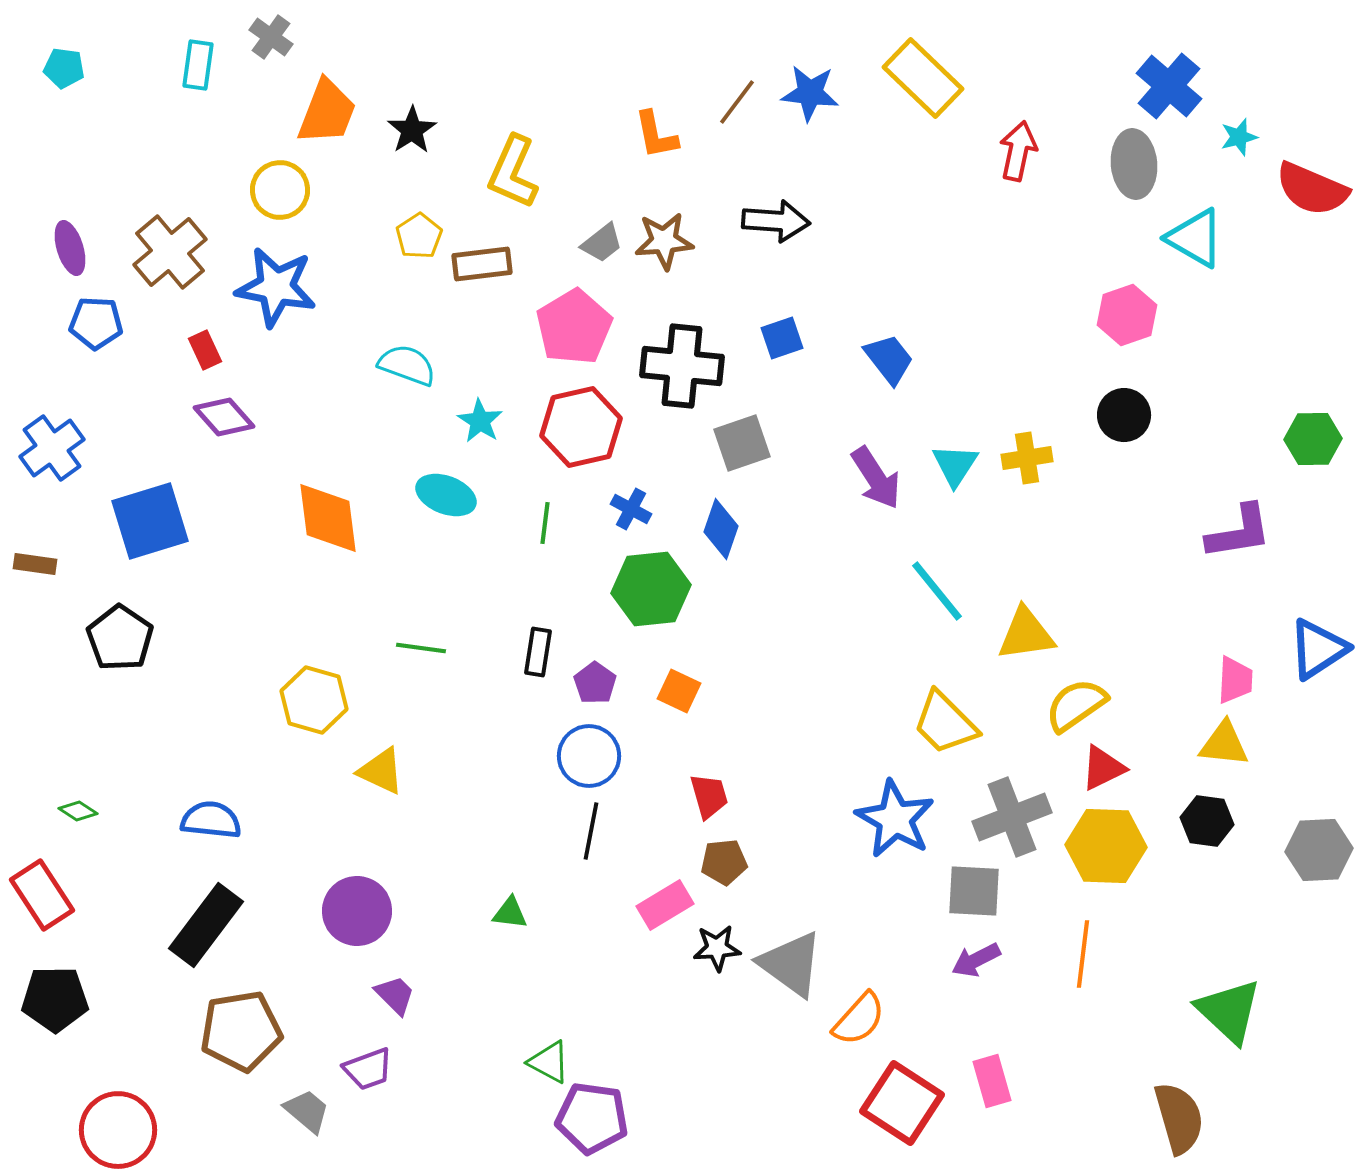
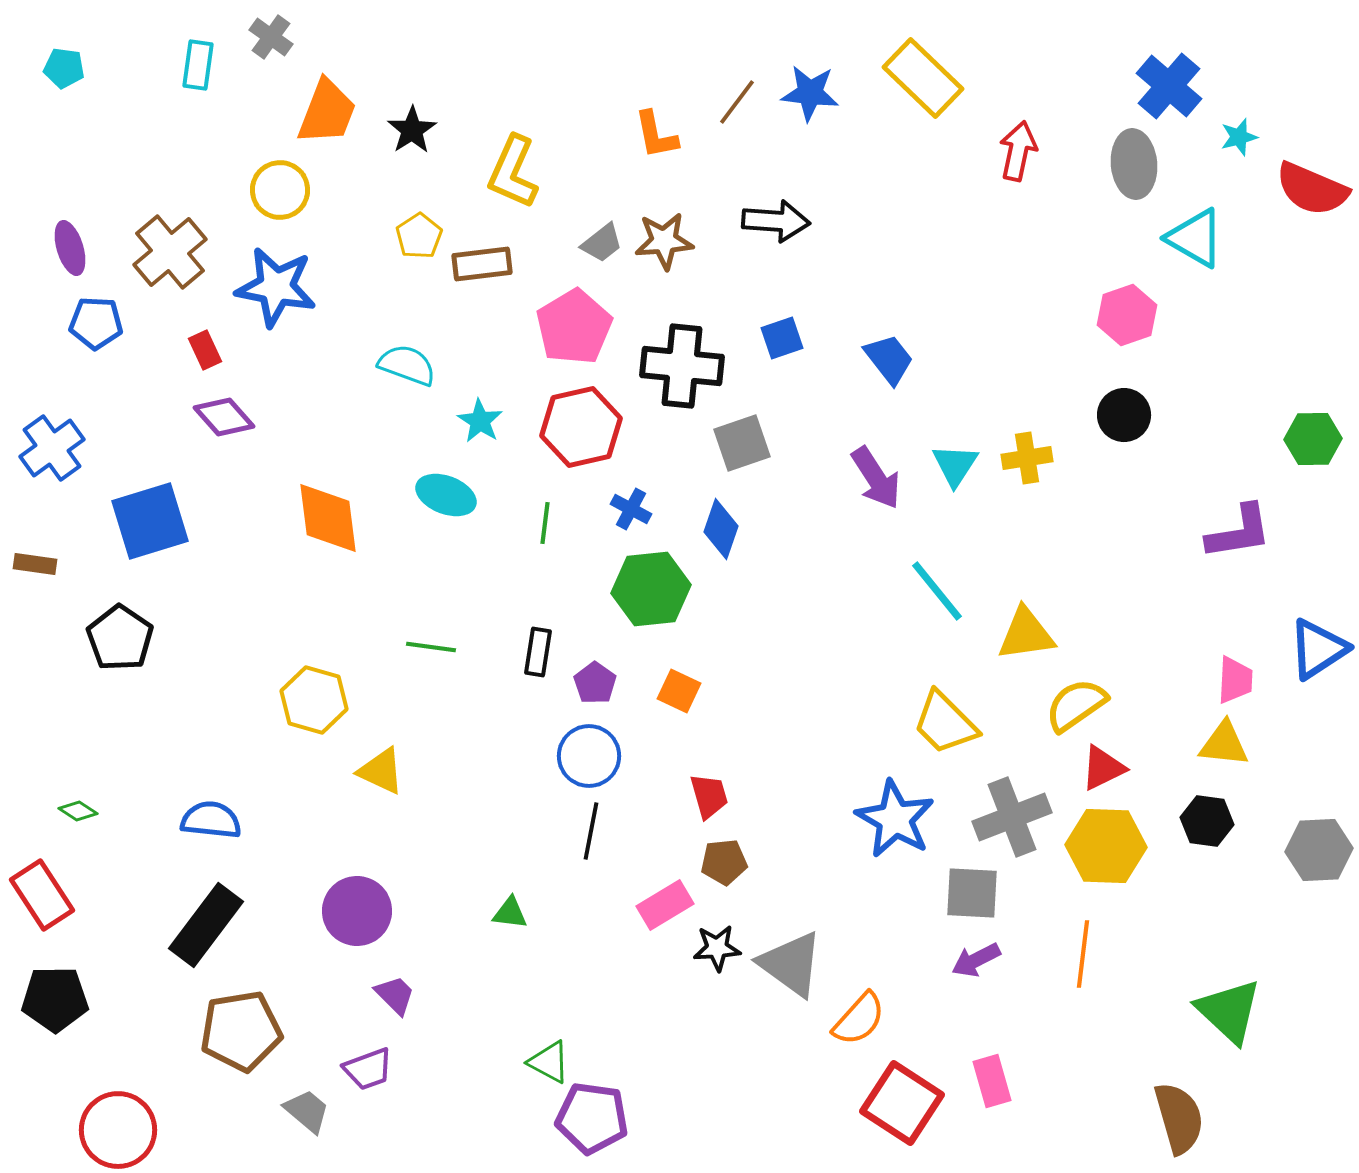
green line at (421, 648): moved 10 px right, 1 px up
gray square at (974, 891): moved 2 px left, 2 px down
